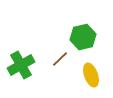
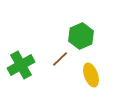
green hexagon: moved 2 px left, 1 px up; rotated 10 degrees counterclockwise
